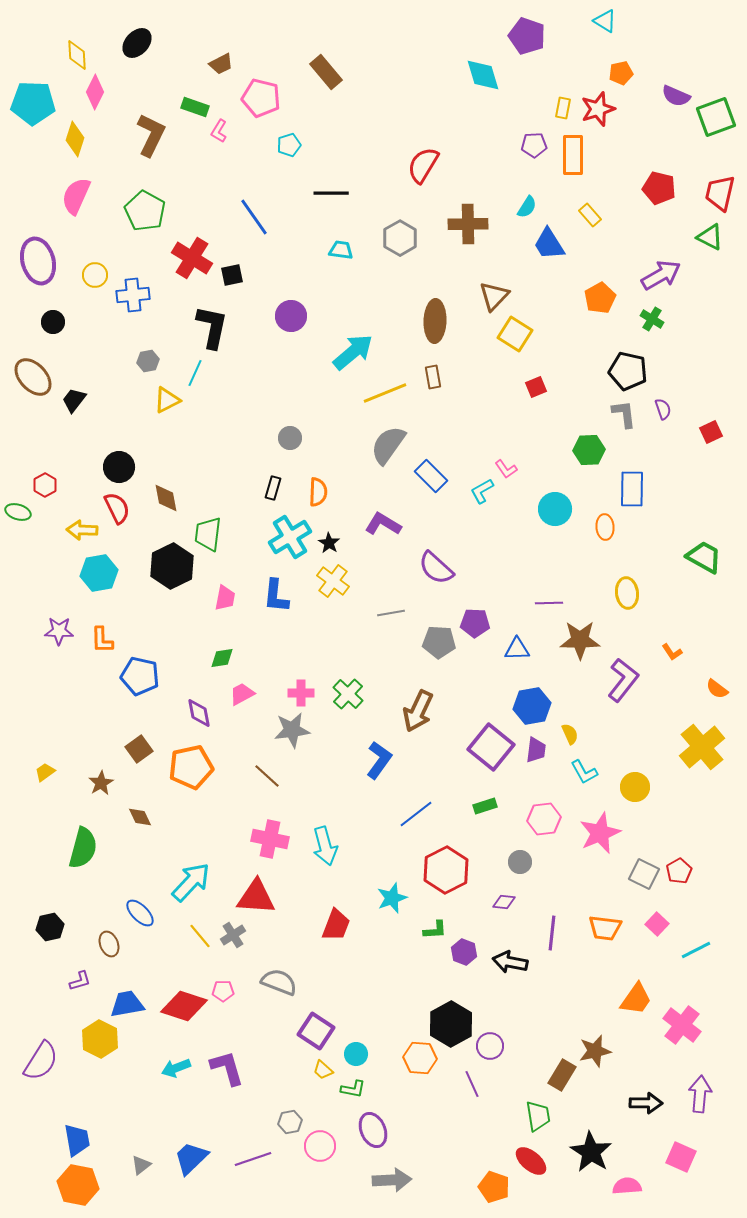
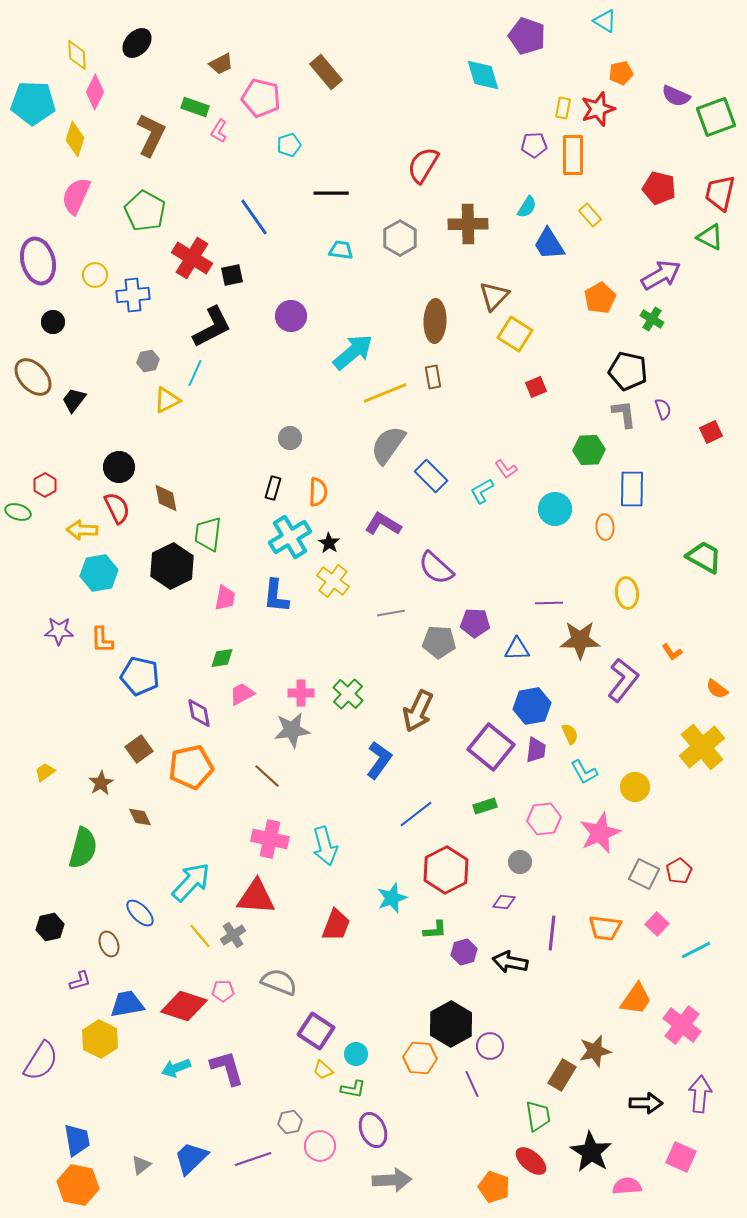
black L-shape at (212, 327): rotated 51 degrees clockwise
purple hexagon at (464, 952): rotated 25 degrees clockwise
